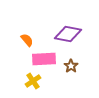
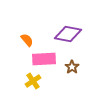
brown star: moved 1 px right, 1 px down
